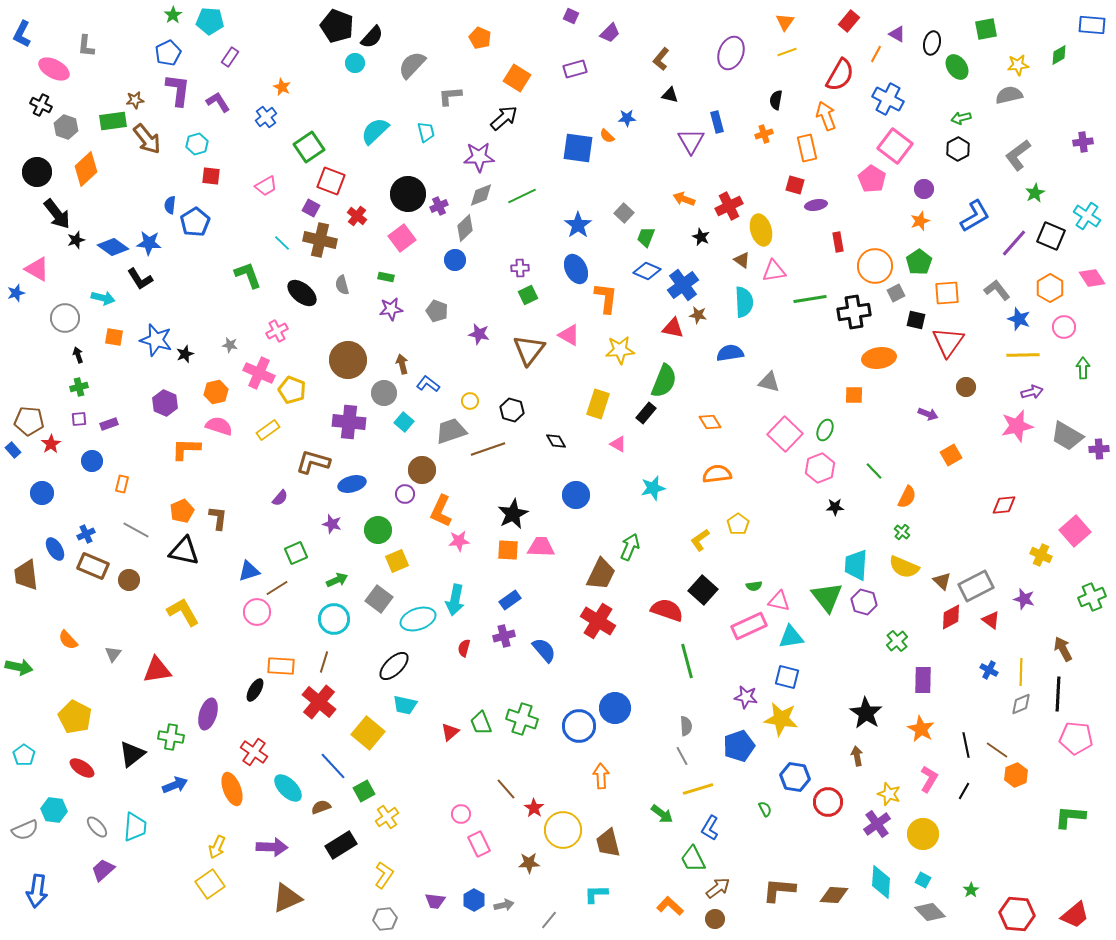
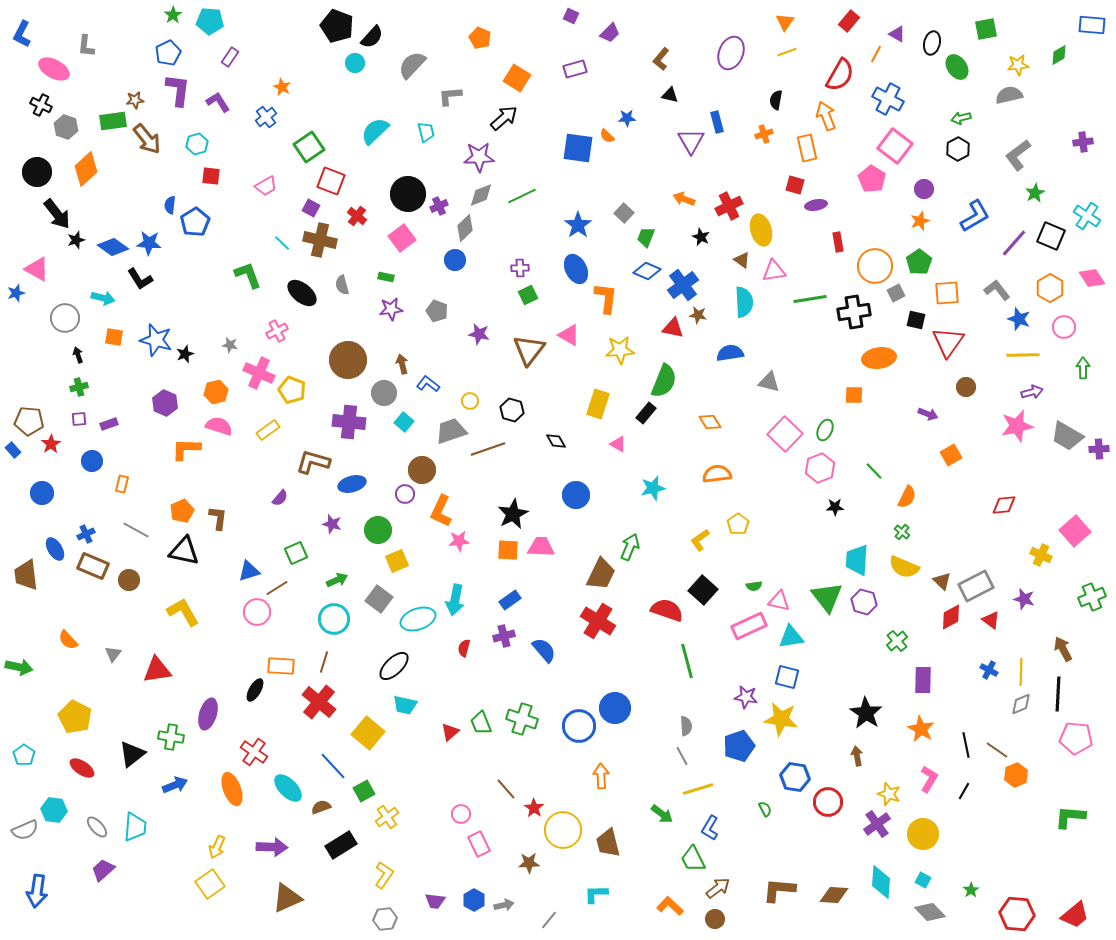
cyan trapezoid at (856, 565): moved 1 px right, 5 px up
